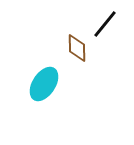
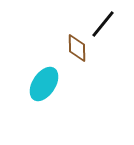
black line: moved 2 px left
